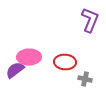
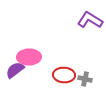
purple L-shape: rotated 80 degrees counterclockwise
red ellipse: moved 1 px left, 13 px down
